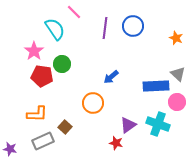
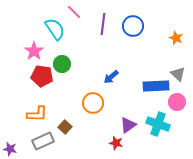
purple line: moved 2 px left, 4 px up
